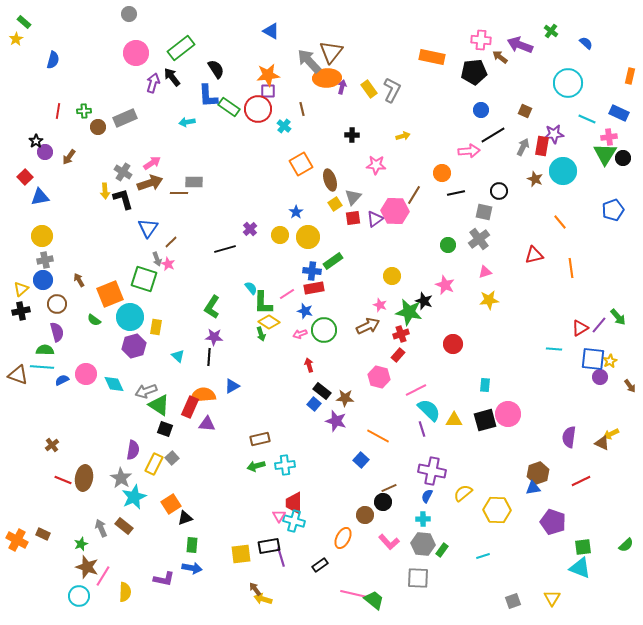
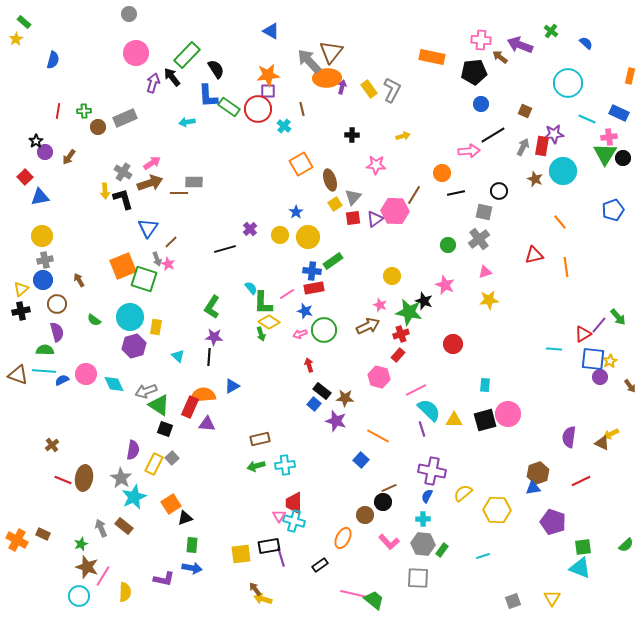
green rectangle at (181, 48): moved 6 px right, 7 px down; rotated 8 degrees counterclockwise
blue circle at (481, 110): moved 6 px up
orange line at (571, 268): moved 5 px left, 1 px up
orange square at (110, 294): moved 13 px right, 28 px up
red triangle at (580, 328): moved 3 px right, 6 px down
cyan line at (42, 367): moved 2 px right, 4 px down
